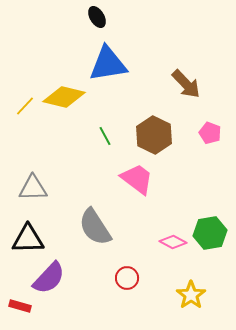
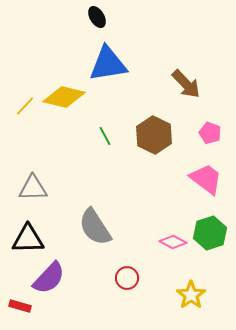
pink trapezoid: moved 69 px right
green hexagon: rotated 8 degrees counterclockwise
